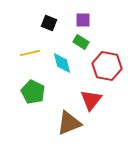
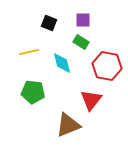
yellow line: moved 1 px left, 1 px up
green pentagon: rotated 20 degrees counterclockwise
brown triangle: moved 1 px left, 2 px down
